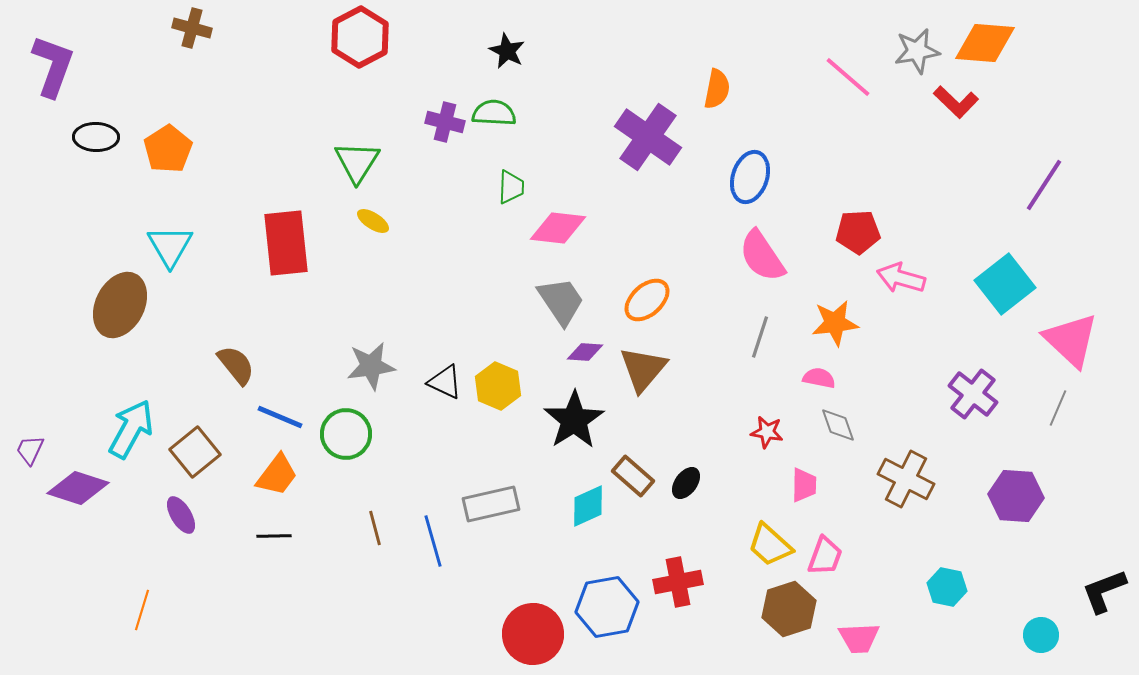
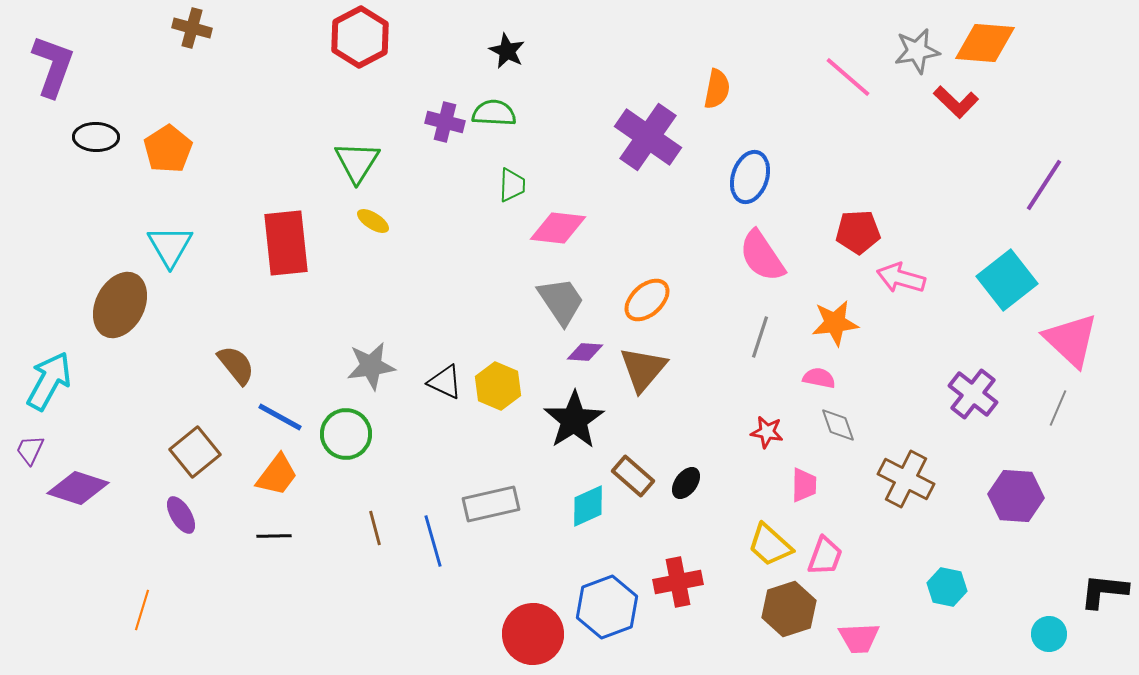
green trapezoid at (511, 187): moved 1 px right, 2 px up
cyan square at (1005, 284): moved 2 px right, 4 px up
blue line at (280, 417): rotated 6 degrees clockwise
cyan arrow at (131, 429): moved 82 px left, 48 px up
black L-shape at (1104, 591): rotated 27 degrees clockwise
blue hexagon at (607, 607): rotated 10 degrees counterclockwise
cyan circle at (1041, 635): moved 8 px right, 1 px up
